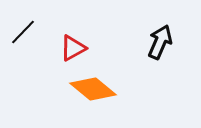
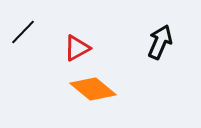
red triangle: moved 4 px right
